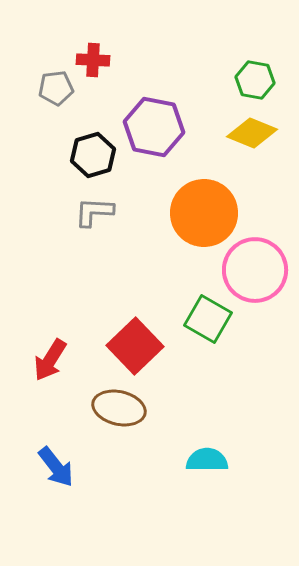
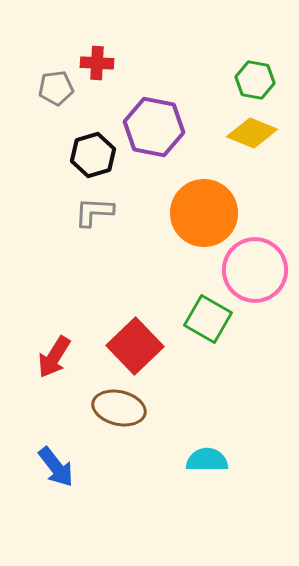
red cross: moved 4 px right, 3 px down
red arrow: moved 4 px right, 3 px up
